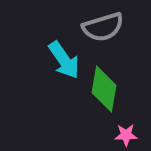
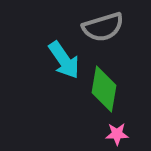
pink star: moved 9 px left, 1 px up
